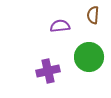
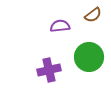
brown semicircle: rotated 132 degrees counterclockwise
purple cross: moved 1 px right, 1 px up
